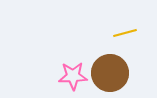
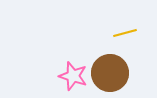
pink star: rotated 20 degrees clockwise
